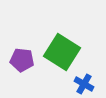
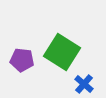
blue cross: rotated 12 degrees clockwise
